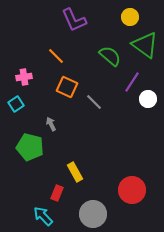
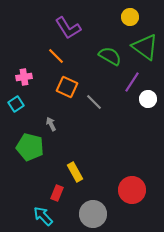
purple L-shape: moved 6 px left, 8 px down; rotated 8 degrees counterclockwise
green triangle: moved 2 px down
green semicircle: rotated 10 degrees counterclockwise
